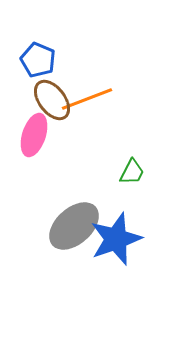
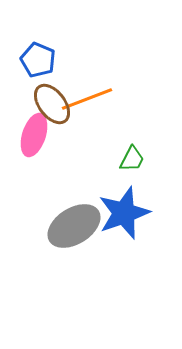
brown ellipse: moved 4 px down
green trapezoid: moved 13 px up
gray ellipse: rotated 10 degrees clockwise
blue star: moved 8 px right, 26 px up
